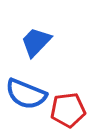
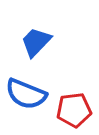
red pentagon: moved 6 px right
